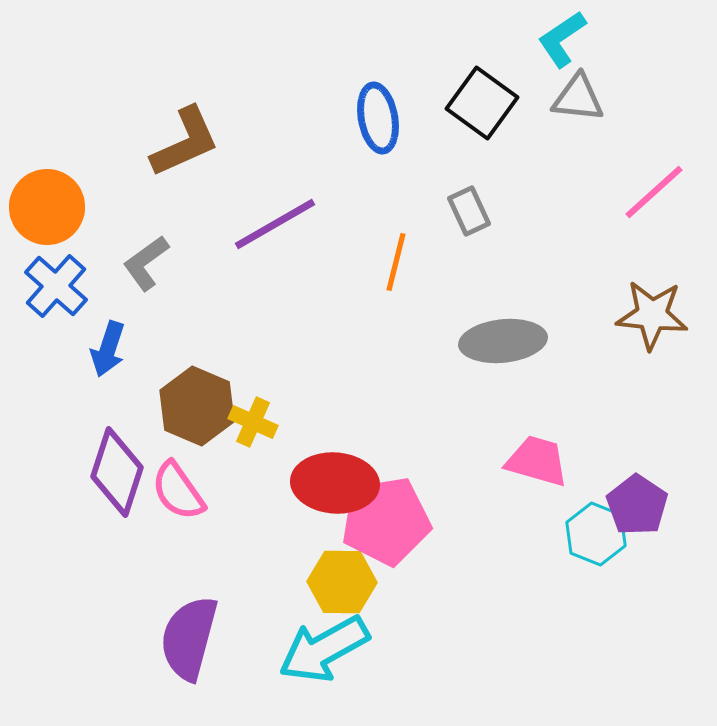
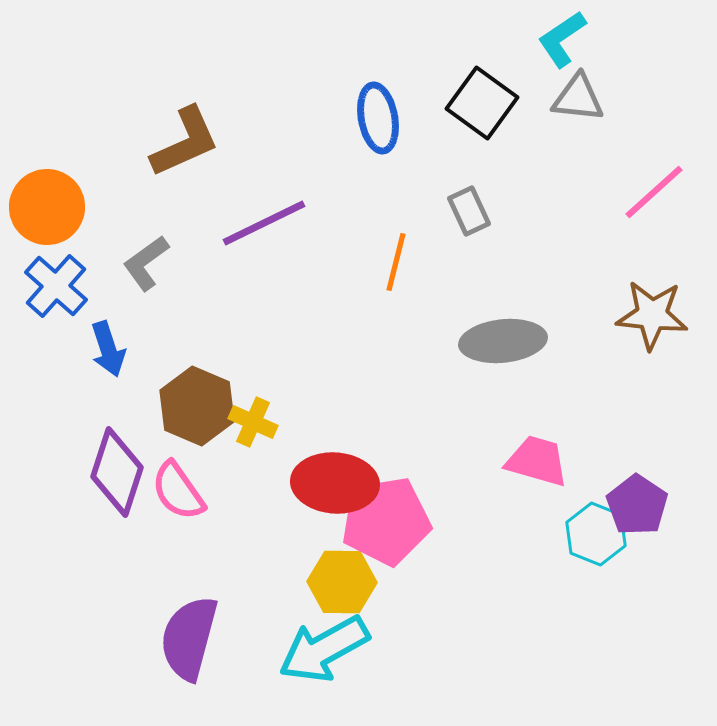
purple line: moved 11 px left, 1 px up; rotated 4 degrees clockwise
blue arrow: rotated 36 degrees counterclockwise
